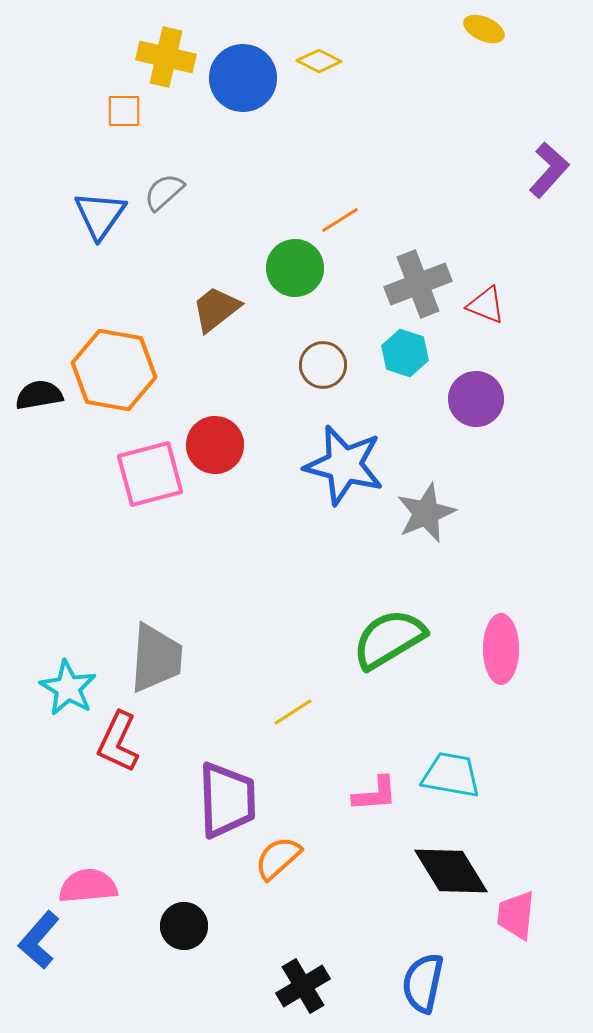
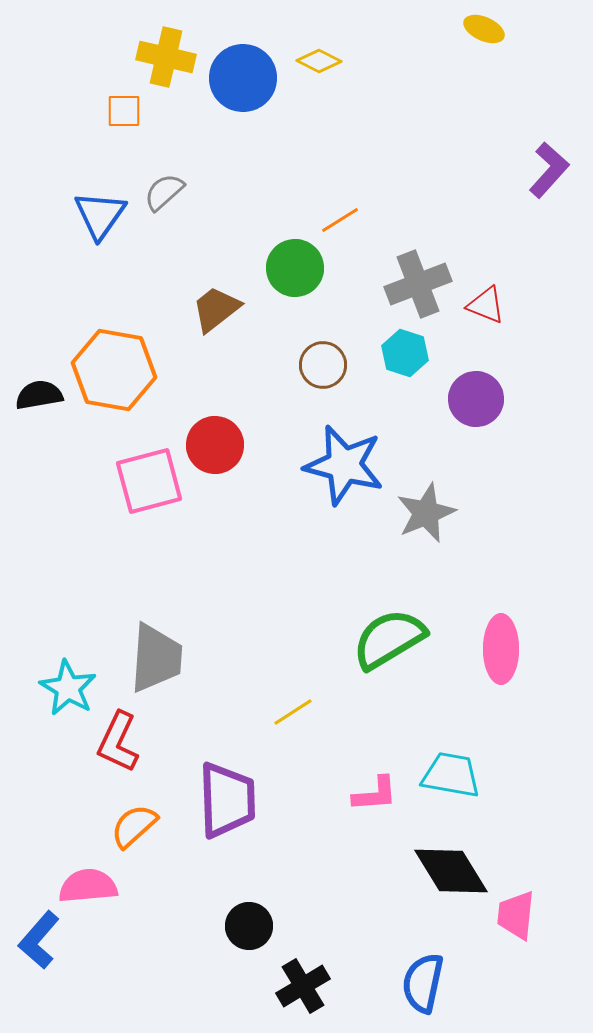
pink square: moved 1 px left, 7 px down
orange semicircle: moved 144 px left, 32 px up
black circle: moved 65 px right
